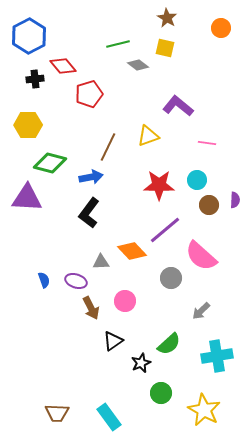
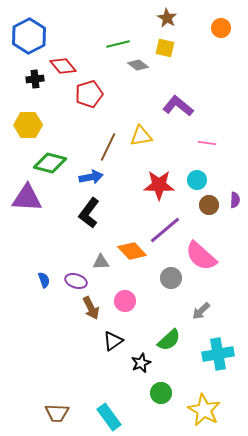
yellow triangle: moved 7 px left; rotated 10 degrees clockwise
green semicircle: moved 4 px up
cyan cross: moved 1 px right, 2 px up
